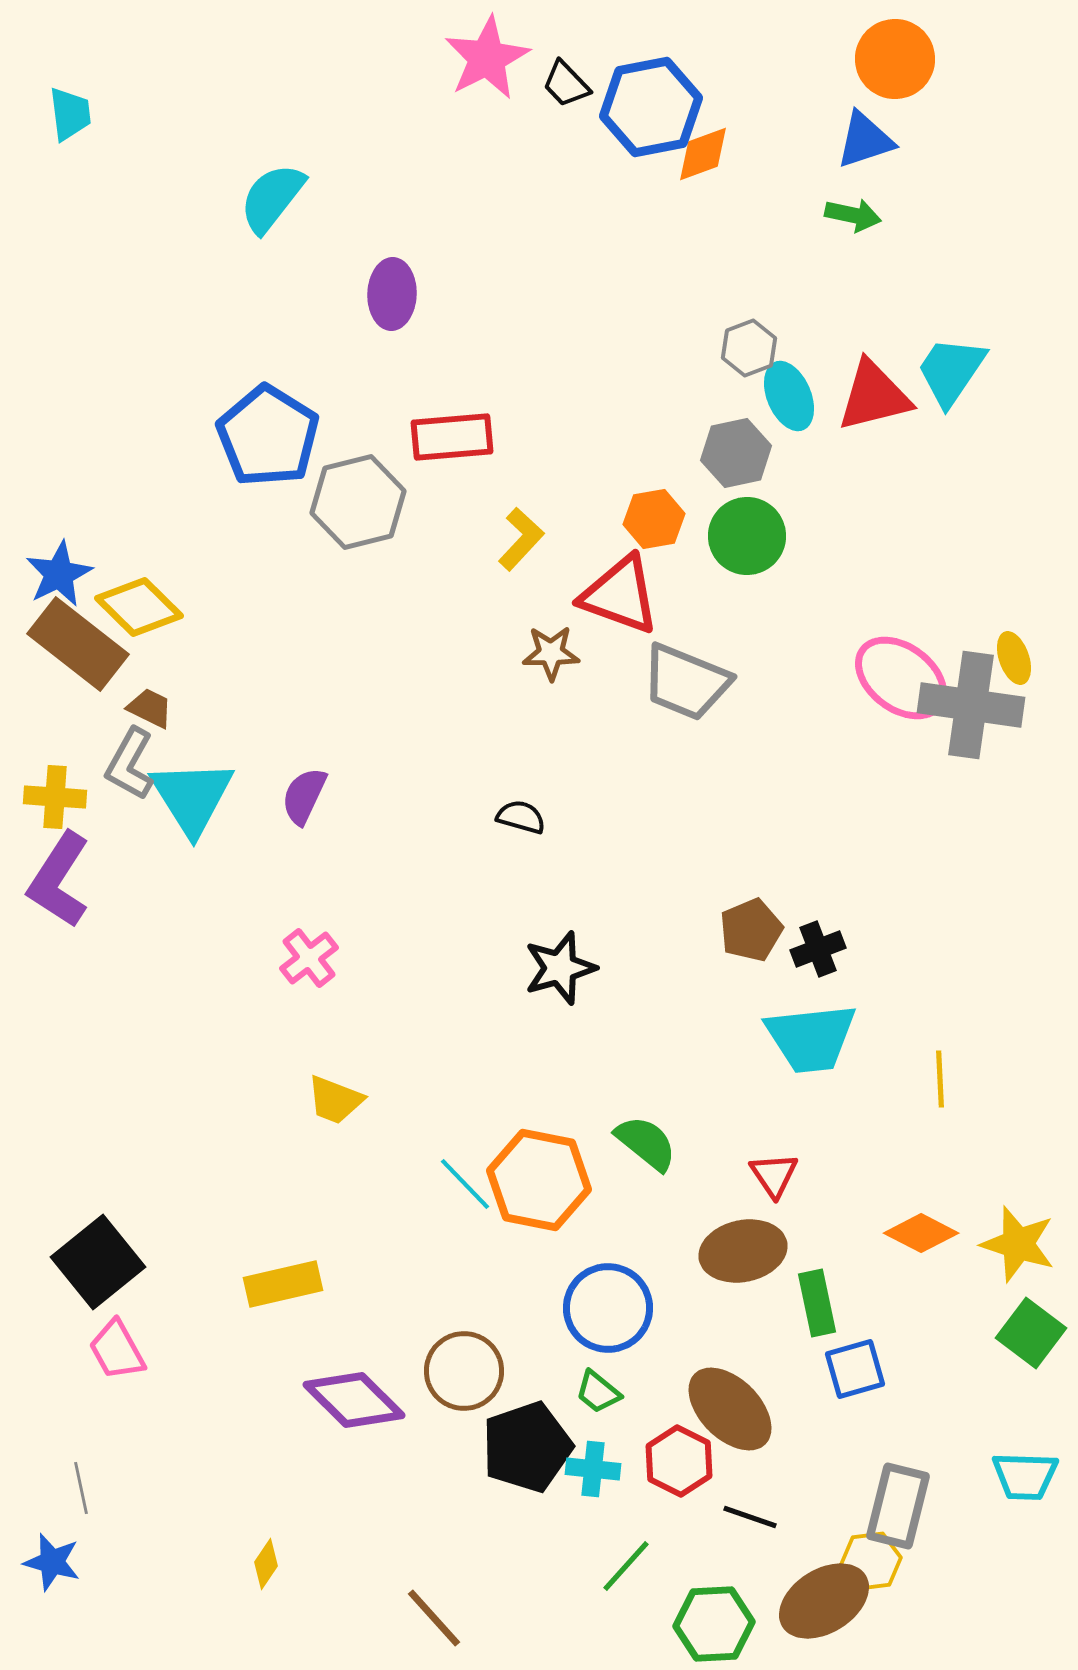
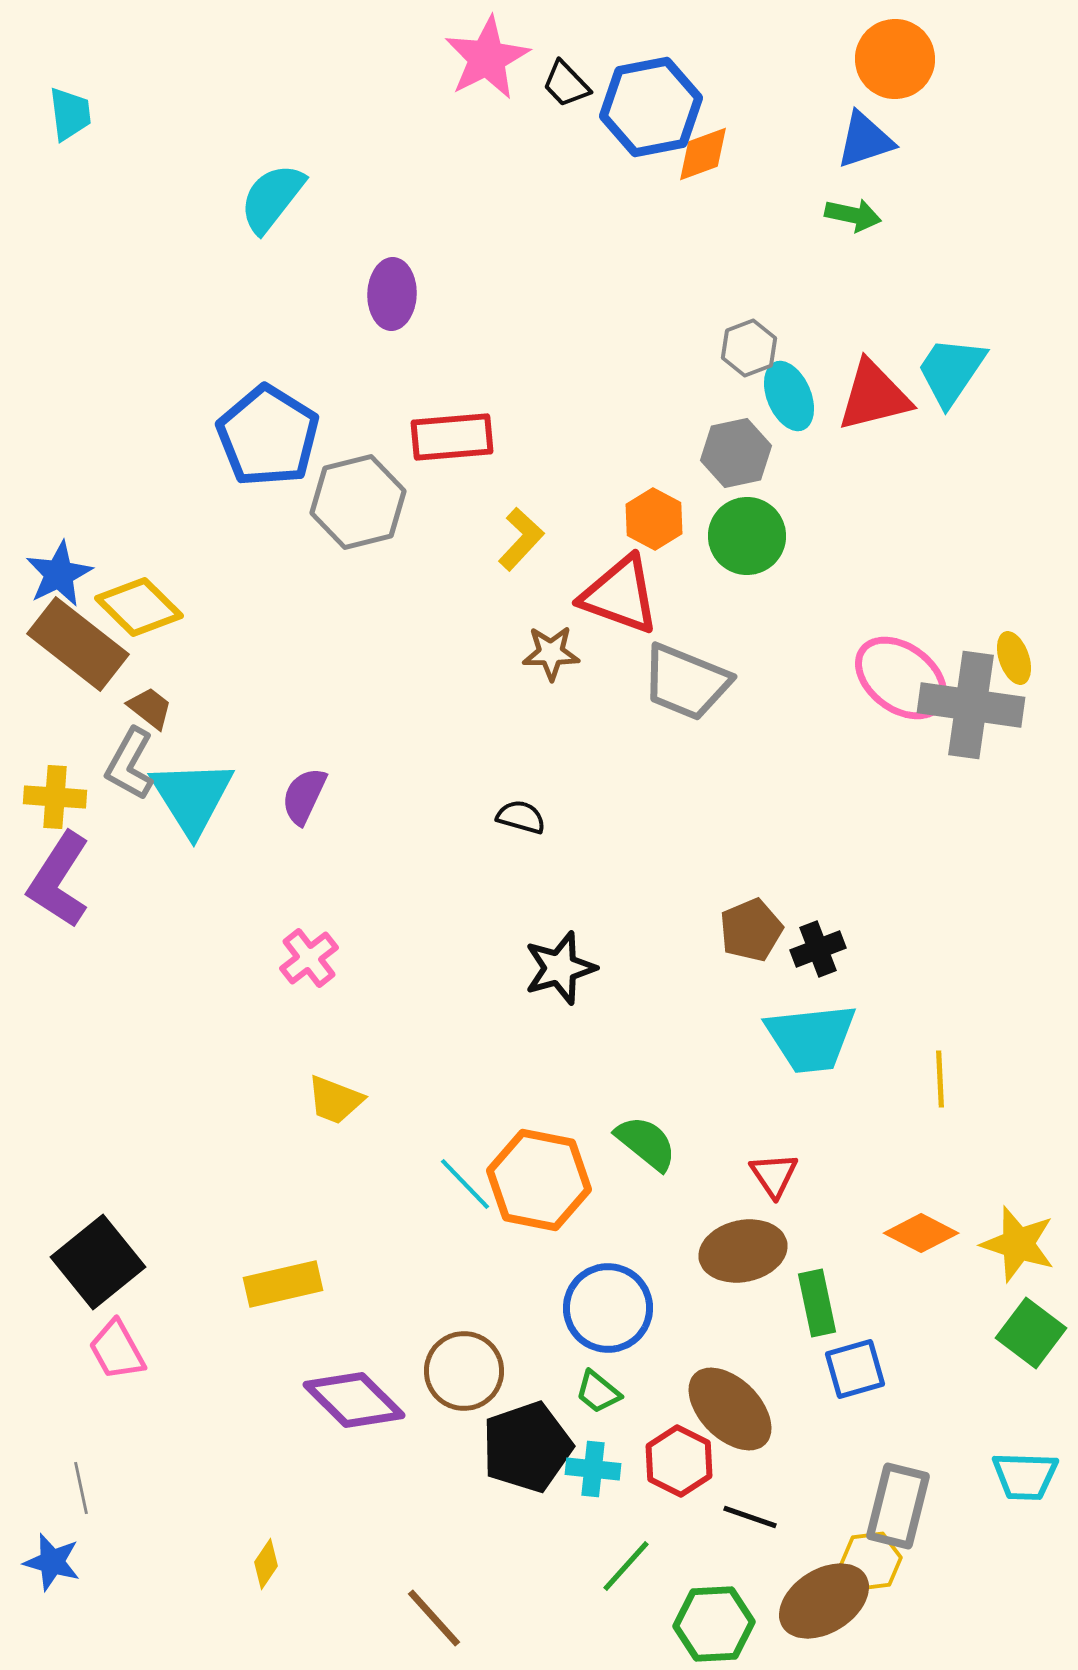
orange hexagon at (654, 519): rotated 22 degrees counterclockwise
brown trapezoid at (150, 708): rotated 12 degrees clockwise
